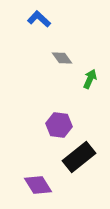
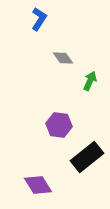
blue L-shape: rotated 80 degrees clockwise
gray diamond: moved 1 px right
green arrow: moved 2 px down
black rectangle: moved 8 px right
